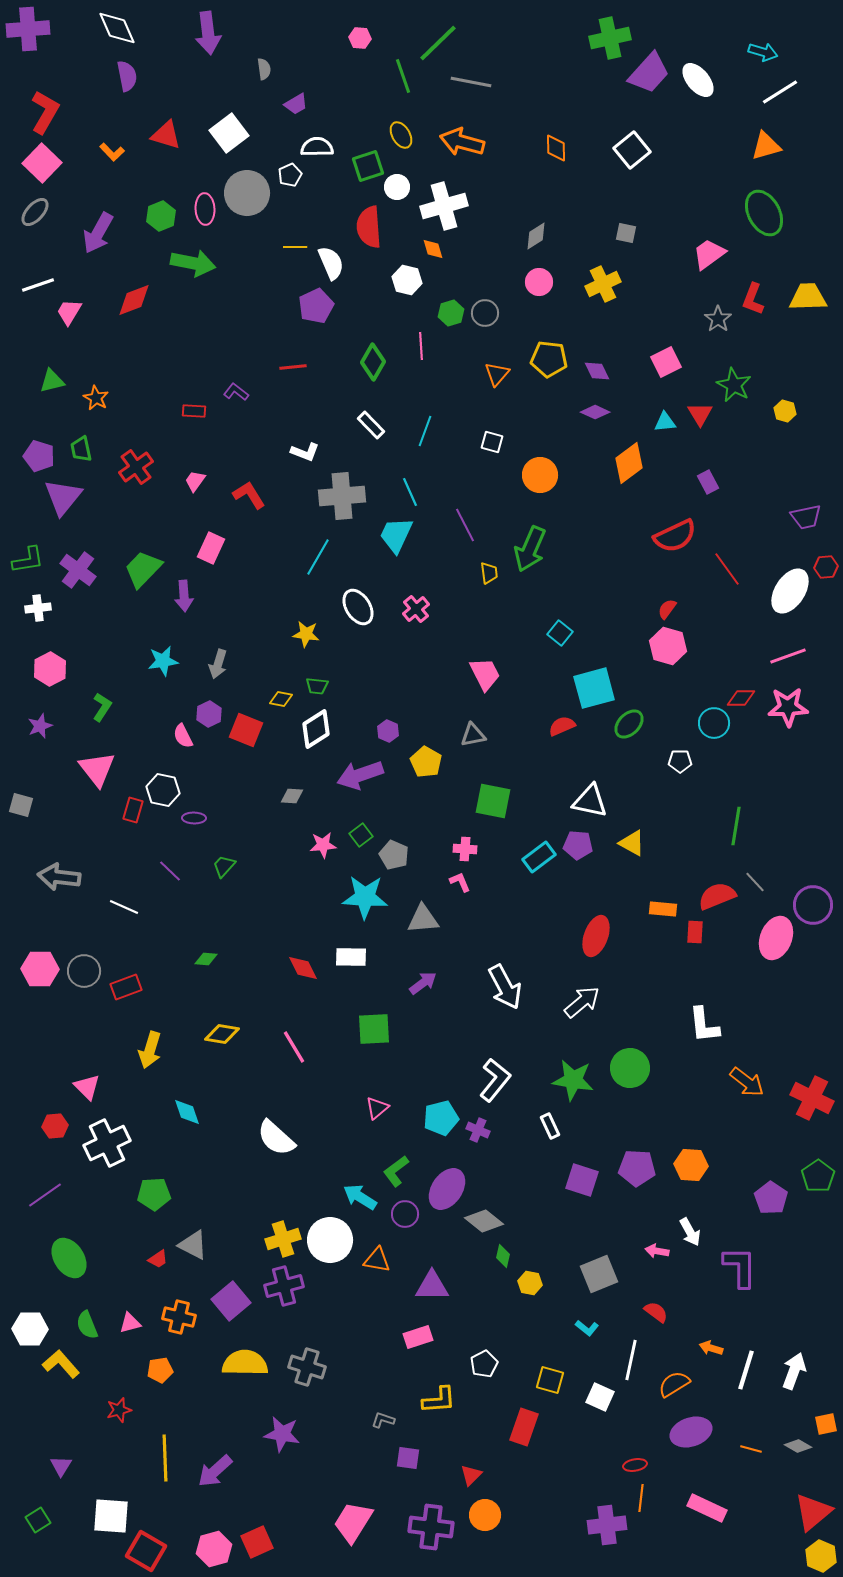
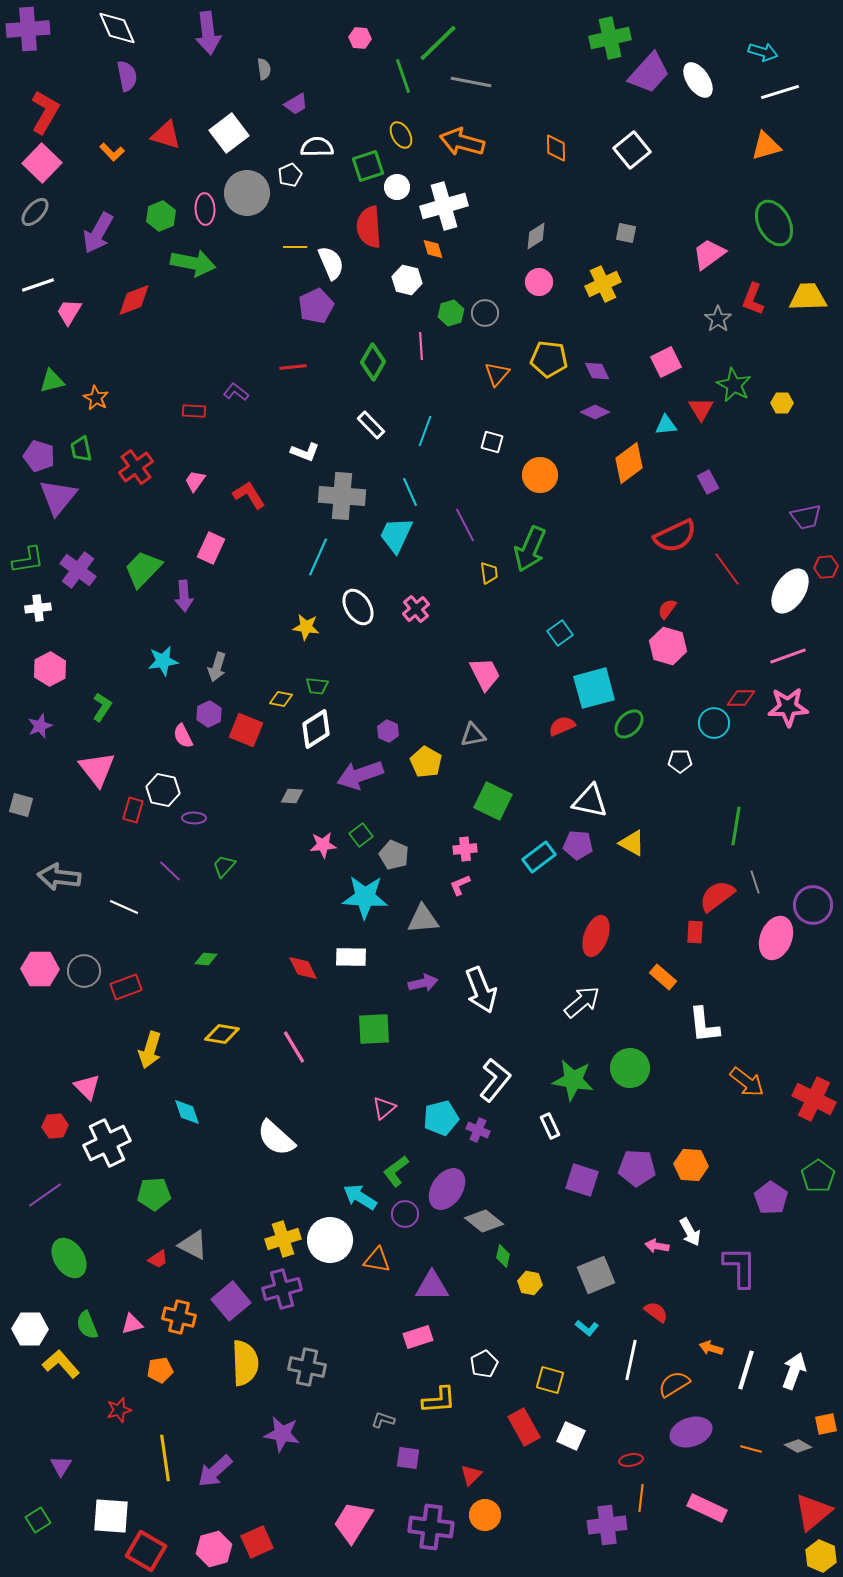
white ellipse at (698, 80): rotated 6 degrees clockwise
white line at (780, 92): rotated 15 degrees clockwise
green ellipse at (764, 213): moved 10 px right, 10 px down
yellow hexagon at (785, 411): moved 3 px left, 8 px up; rotated 15 degrees counterclockwise
red triangle at (700, 414): moved 1 px right, 5 px up
cyan triangle at (665, 422): moved 1 px right, 3 px down
gray cross at (342, 496): rotated 9 degrees clockwise
purple triangle at (63, 497): moved 5 px left
cyan line at (318, 557): rotated 6 degrees counterclockwise
cyan square at (560, 633): rotated 15 degrees clockwise
yellow star at (306, 634): moved 7 px up
gray arrow at (218, 664): moved 1 px left, 3 px down
green square at (493, 801): rotated 15 degrees clockwise
pink cross at (465, 849): rotated 10 degrees counterclockwise
pink L-shape at (460, 882): moved 3 px down; rotated 90 degrees counterclockwise
gray line at (755, 882): rotated 25 degrees clockwise
red semicircle at (717, 896): rotated 15 degrees counterclockwise
orange rectangle at (663, 909): moved 68 px down; rotated 36 degrees clockwise
purple arrow at (423, 983): rotated 24 degrees clockwise
white arrow at (505, 987): moved 24 px left, 3 px down; rotated 6 degrees clockwise
red cross at (812, 1098): moved 2 px right, 1 px down
pink triangle at (377, 1108): moved 7 px right
pink arrow at (657, 1251): moved 5 px up
gray square at (599, 1274): moved 3 px left, 1 px down
purple cross at (284, 1286): moved 2 px left, 3 px down
pink triangle at (130, 1323): moved 2 px right, 1 px down
yellow semicircle at (245, 1363): rotated 87 degrees clockwise
gray cross at (307, 1367): rotated 6 degrees counterclockwise
white square at (600, 1397): moved 29 px left, 39 px down
red rectangle at (524, 1427): rotated 48 degrees counterclockwise
yellow line at (165, 1458): rotated 6 degrees counterclockwise
red ellipse at (635, 1465): moved 4 px left, 5 px up
